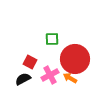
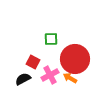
green square: moved 1 px left
red square: moved 3 px right
